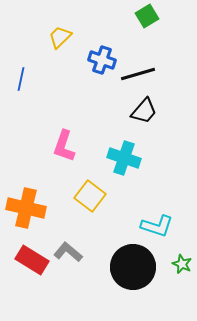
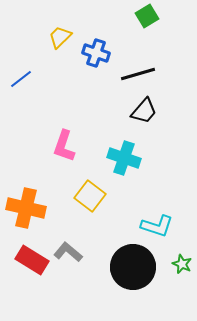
blue cross: moved 6 px left, 7 px up
blue line: rotated 40 degrees clockwise
